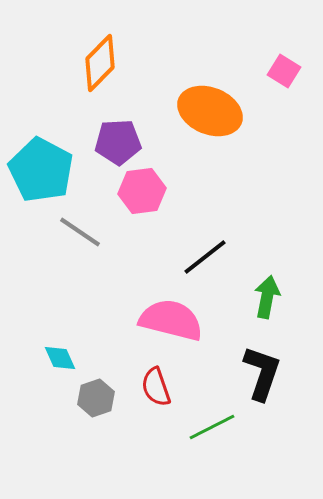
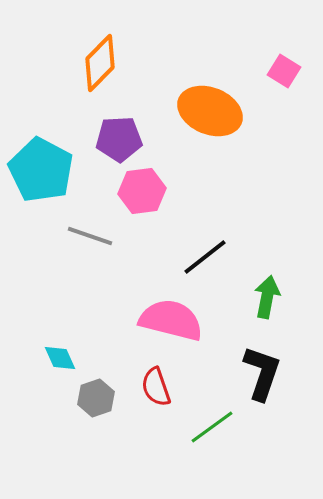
purple pentagon: moved 1 px right, 3 px up
gray line: moved 10 px right, 4 px down; rotated 15 degrees counterclockwise
green line: rotated 9 degrees counterclockwise
